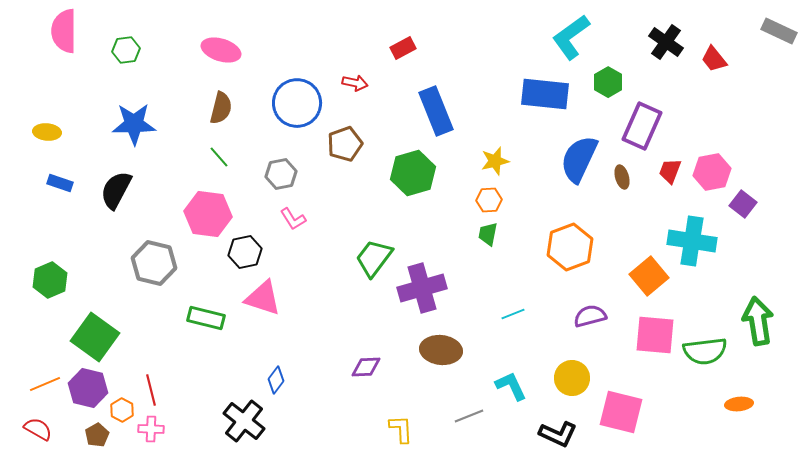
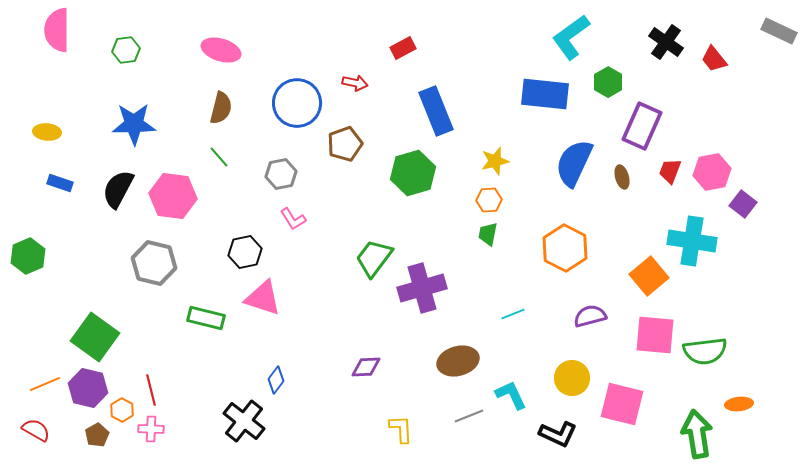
pink semicircle at (64, 31): moved 7 px left, 1 px up
blue semicircle at (579, 159): moved 5 px left, 4 px down
black semicircle at (116, 190): moved 2 px right, 1 px up
pink hexagon at (208, 214): moved 35 px left, 18 px up
orange hexagon at (570, 247): moved 5 px left, 1 px down; rotated 12 degrees counterclockwise
green hexagon at (50, 280): moved 22 px left, 24 px up
green arrow at (758, 321): moved 61 px left, 113 px down
brown ellipse at (441, 350): moved 17 px right, 11 px down; rotated 21 degrees counterclockwise
cyan L-shape at (511, 386): moved 9 px down
pink square at (621, 412): moved 1 px right, 8 px up
red semicircle at (38, 429): moved 2 px left, 1 px down
